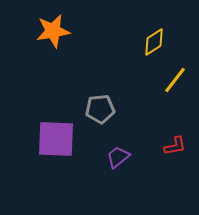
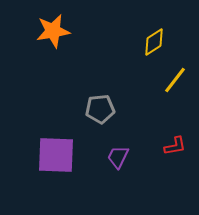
purple square: moved 16 px down
purple trapezoid: rotated 25 degrees counterclockwise
